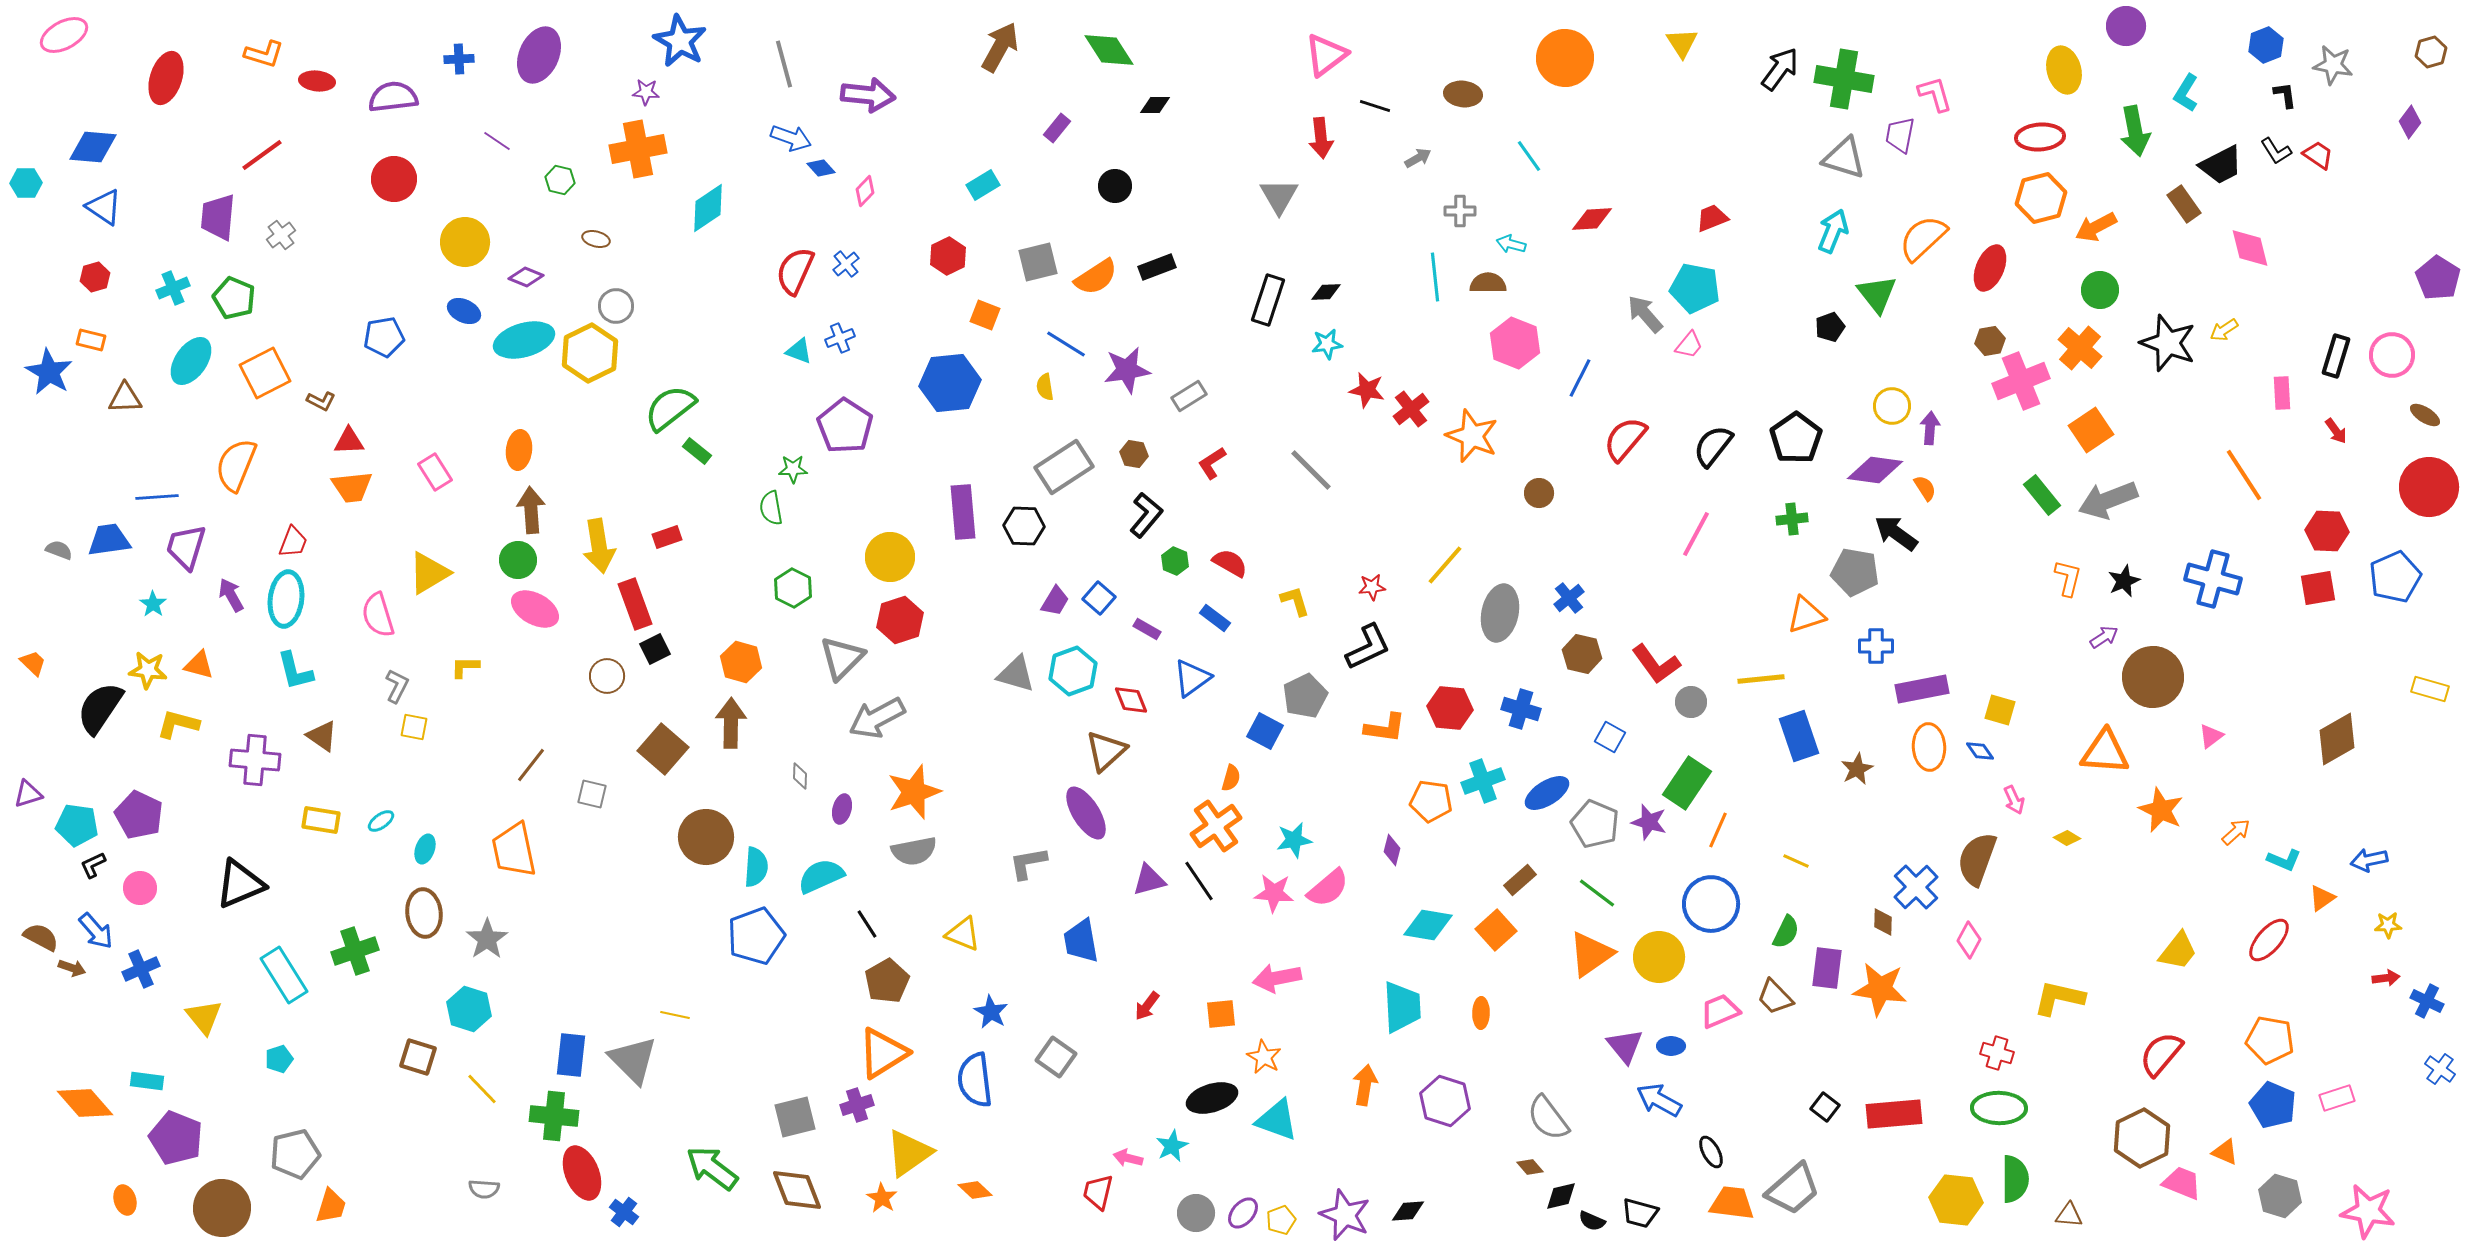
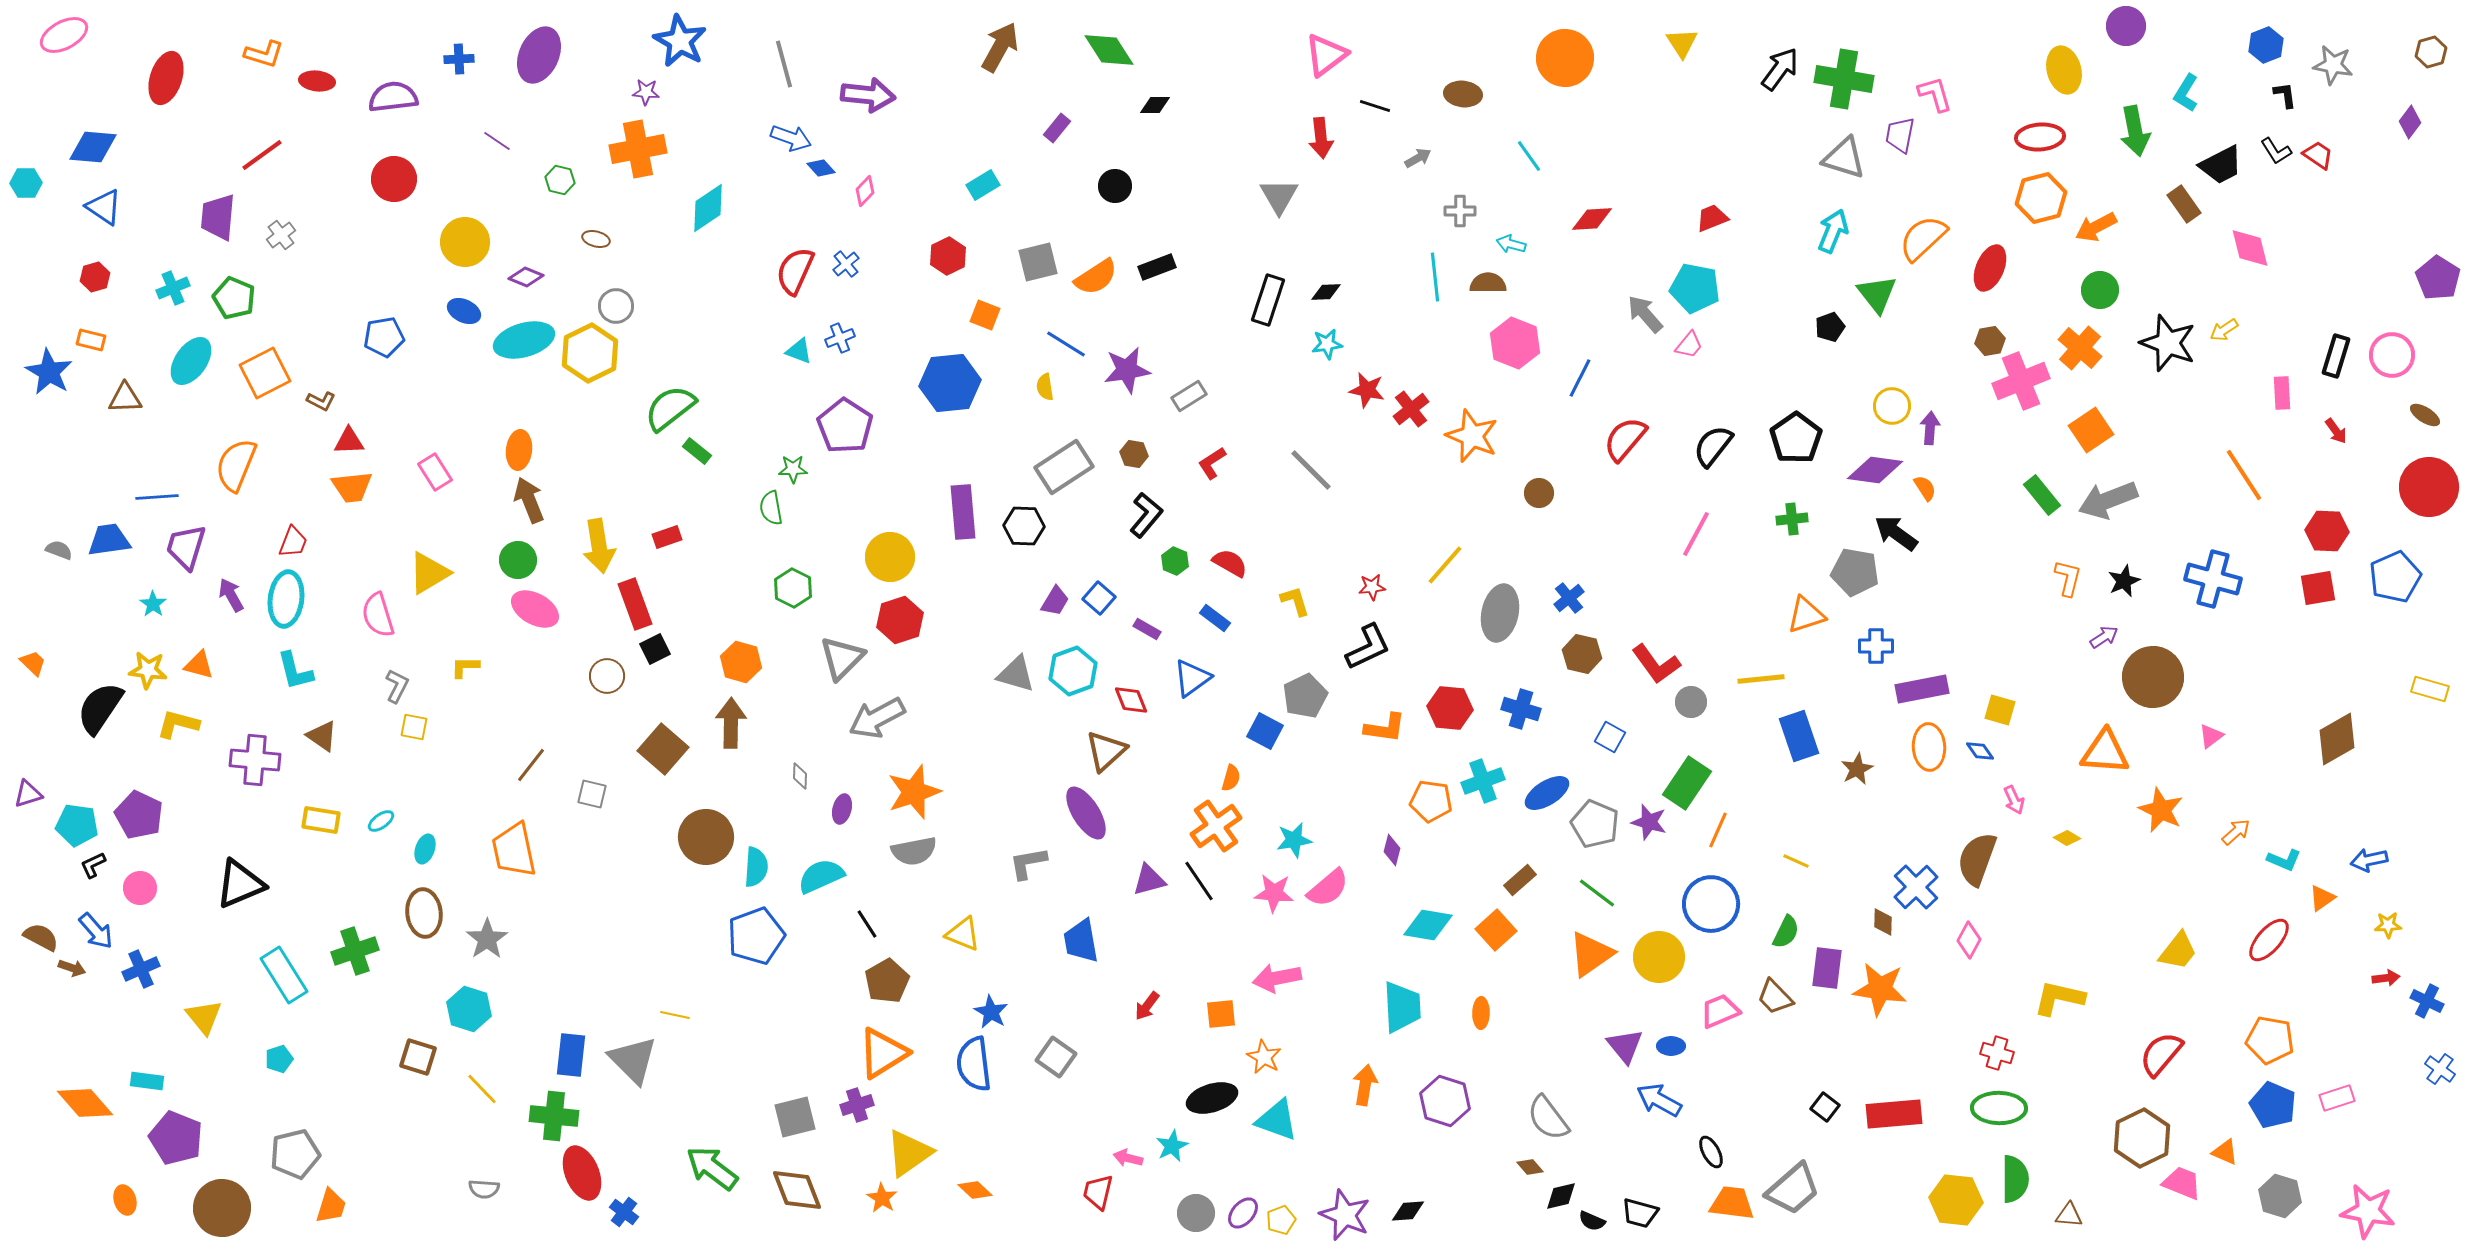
brown arrow at (531, 510): moved 2 px left, 10 px up; rotated 18 degrees counterclockwise
blue semicircle at (975, 1080): moved 1 px left, 16 px up
